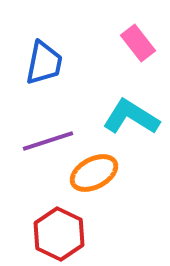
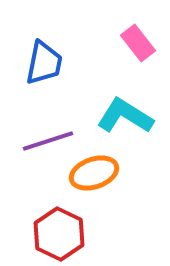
cyan L-shape: moved 6 px left, 1 px up
orange ellipse: rotated 9 degrees clockwise
